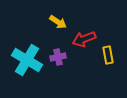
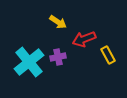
yellow rectangle: rotated 18 degrees counterclockwise
cyan cross: moved 2 px right, 2 px down; rotated 20 degrees clockwise
